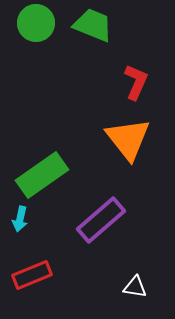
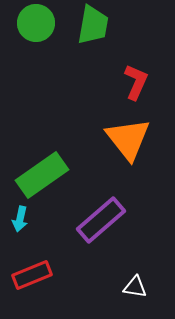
green trapezoid: rotated 78 degrees clockwise
